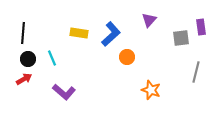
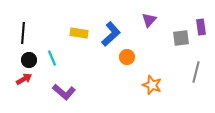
black circle: moved 1 px right, 1 px down
orange star: moved 1 px right, 5 px up
